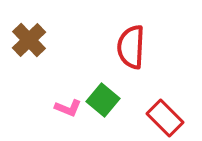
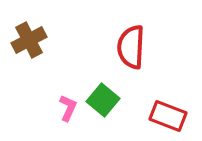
brown cross: rotated 16 degrees clockwise
pink L-shape: rotated 88 degrees counterclockwise
red rectangle: moved 3 px right, 2 px up; rotated 24 degrees counterclockwise
